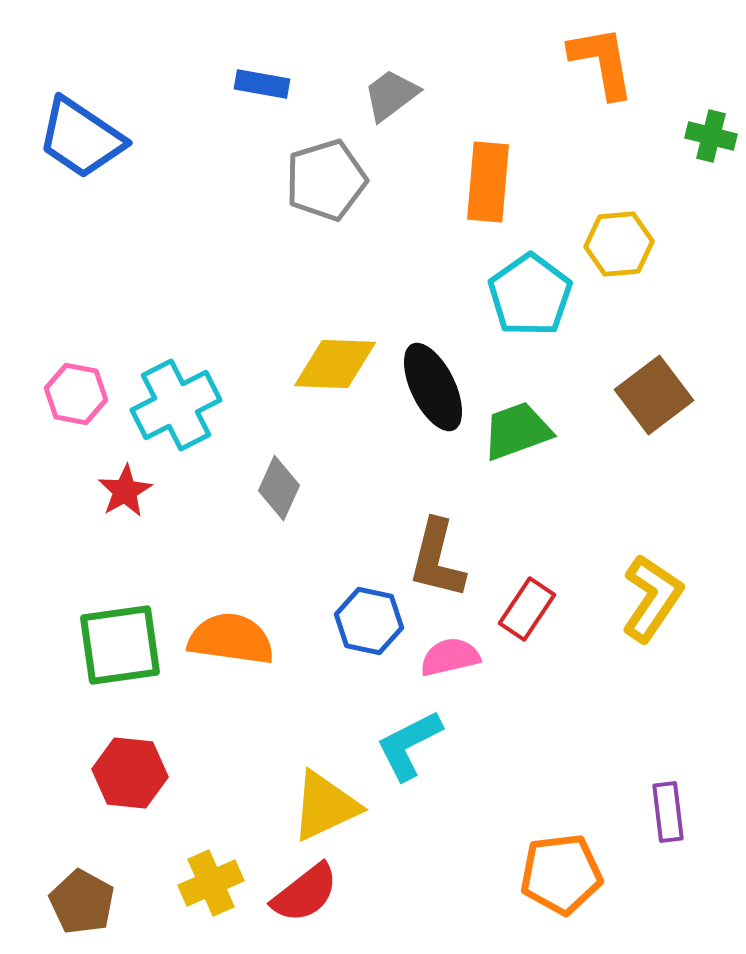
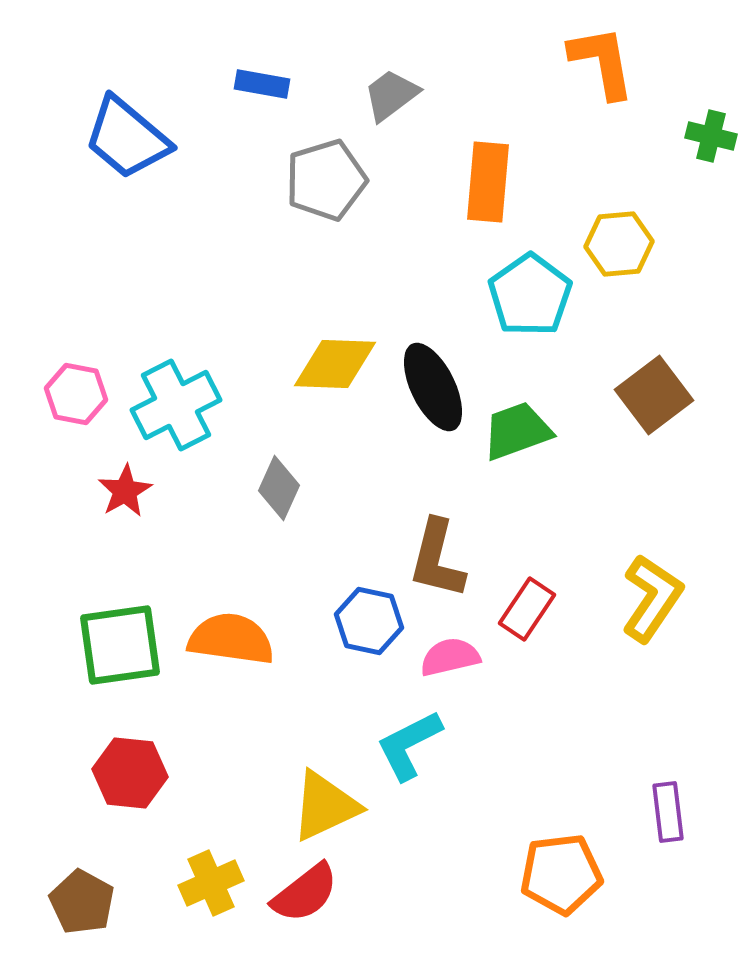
blue trapezoid: moved 46 px right; rotated 6 degrees clockwise
